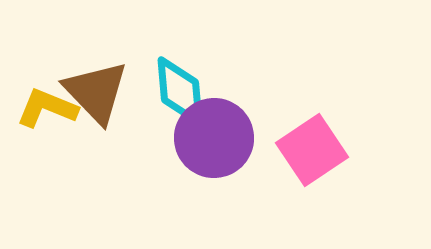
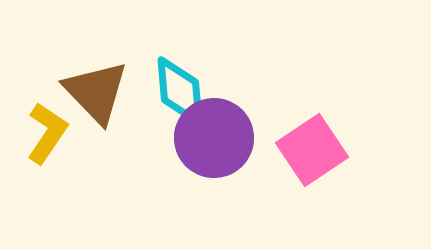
yellow L-shape: moved 25 px down; rotated 102 degrees clockwise
